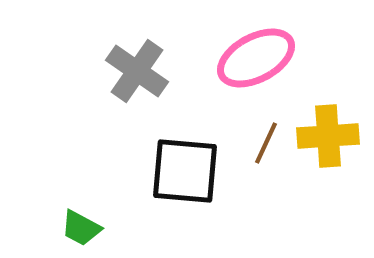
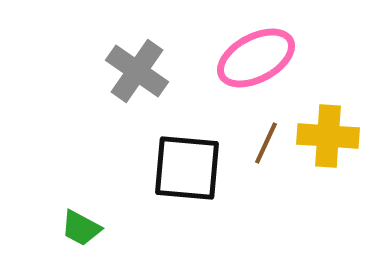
yellow cross: rotated 8 degrees clockwise
black square: moved 2 px right, 3 px up
